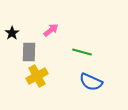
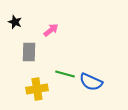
black star: moved 3 px right, 11 px up; rotated 16 degrees counterclockwise
green line: moved 17 px left, 22 px down
yellow cross: moved 13 px down; rotated 20 degrees clockwise
